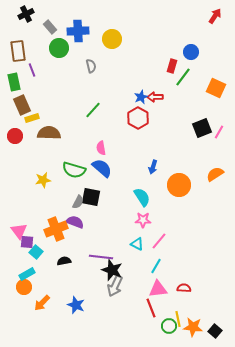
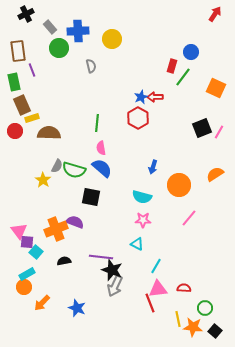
red arrow at (215, 16): moved 2 px up
green line at (93, 110): moved 4 px right, 13 px down; rotated 36 degrees counterclockwise
red circle at (15, 136): moved 5 px up
yellow star at (43, 180): rotated 28 degrees counterclockwise
cyan semicircle at (142, 197): rotated 138 degrees clockwise
gray semicircle at (78, 202): moved 21 px left, 36 px up
pink line at (159, 241): moved 30 px right, 23 px up
blue star at (76, 305): moved 1 px right, 3 px down
red line at (151, 308): moved 1 px left, 5 px up
green circle at (169, 326): moved 36 px right, 18 px up
